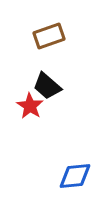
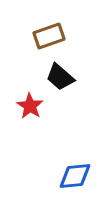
black trapezoid: moved 13 px right, 9 px up
